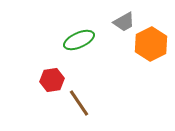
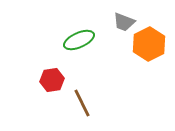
gray trapezoid: rotated 50 degrees clockwise
orange hexagon: moved 2 px left
brown line: moved 3 px right; rotated 8 degrees clockwise
